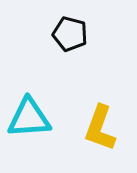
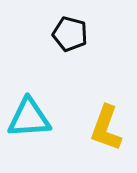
yellow L-shape: moved 6 px right
